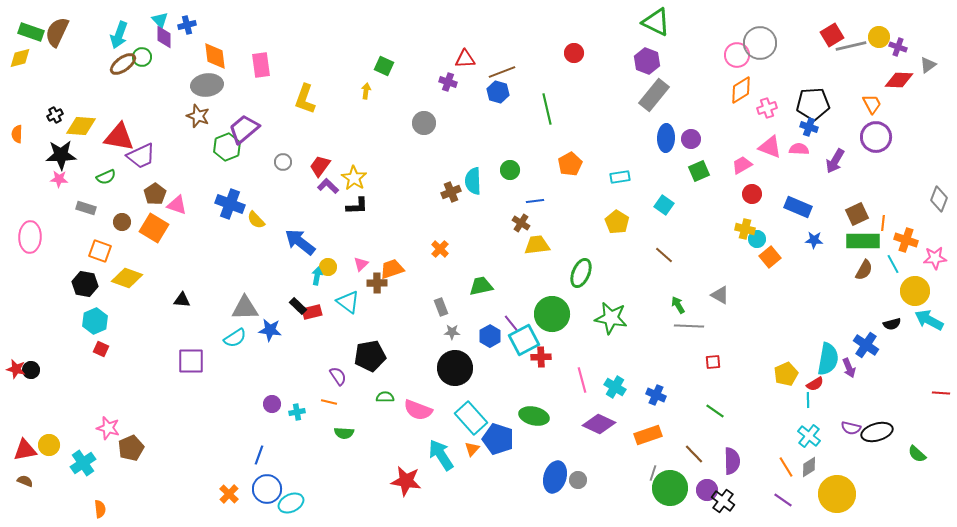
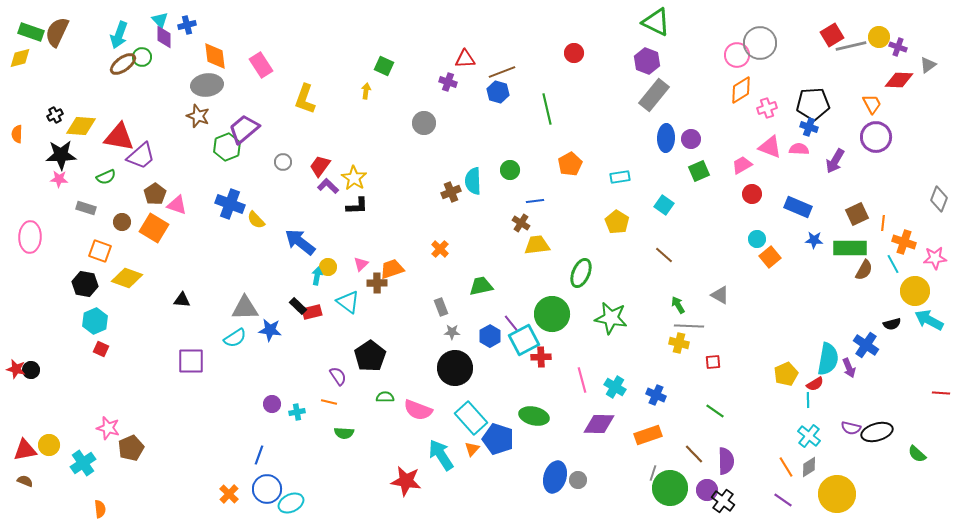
pink rectangle at (261, 65): rotated 25 degrees counterclockwise
purple trapezoid at (141, 156): rotated 16 degrees counterclockwise
yellow cross at (745, 229): moved 66 px left, 114 px down
orange cross at (906, 240): moved 2 px left, 2 px down
green rectangle at (863, 241): moved 13 px left, 7 px down
black pentagon at (370, 356): rotated 24 degrees counterclockwise
purple diamond at (599, 424): rotated 24 degrees counterclockwise
purple semicircle at (732, 461): moved 6 px left
